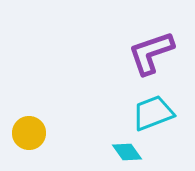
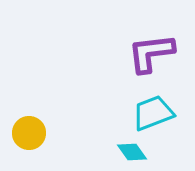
purple L-shape: rotated 12 degrees clockwise
cyan diamond: moved 5 px right
